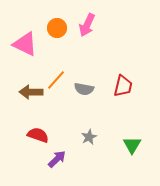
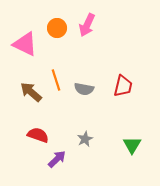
orange line: rotated 60 degrees counterclockwise
brown arrow: rotated 40 degrees clockwise
gray star: moved 4 px left, 2 px down
